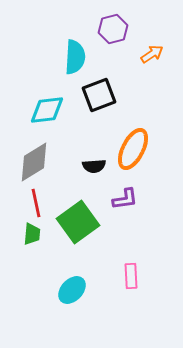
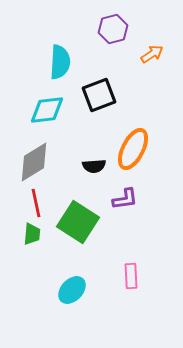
cyan semicircle: moved 15 px left, 5 px down
green square: rotated 21 degrees counterclockwise
